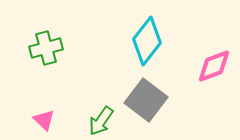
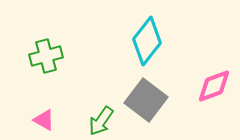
green cross: moved 8 px down
pink diamond: moved 20 px down
pink triangle: rotated 15 degrees counterclockwise
